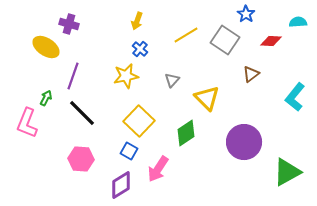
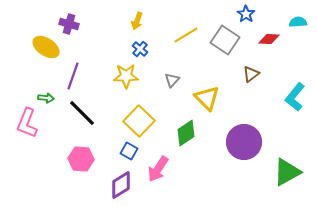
red diamond: moved 2 px left, 2 px up
yellow star: rotated 10 degrees clockwise
green arrow: rotated 70 degrees clockwise
